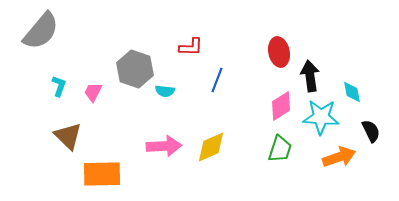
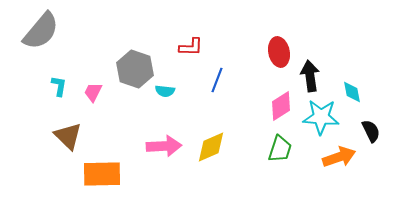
cyan L-shape: rotated 10 degrees counterclockwise
